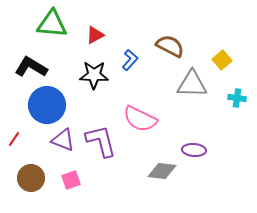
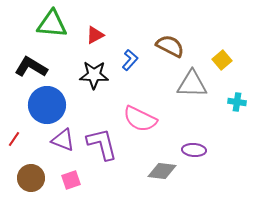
cyan cross: moved 4 px down
purple L-shape: moved 1 px right, 3 px down
